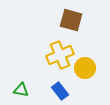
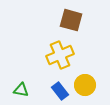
yellow circle: moved 17 px down
